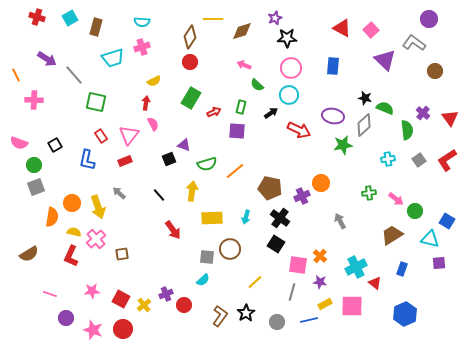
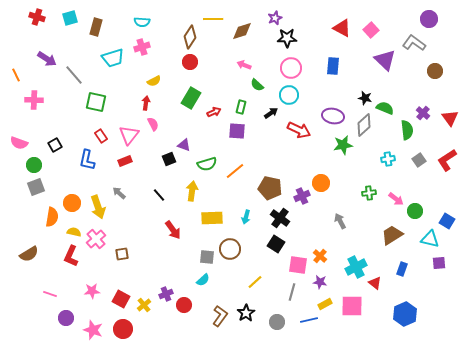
cyan square at (70, 18): rotated 14 degrees clockwise
